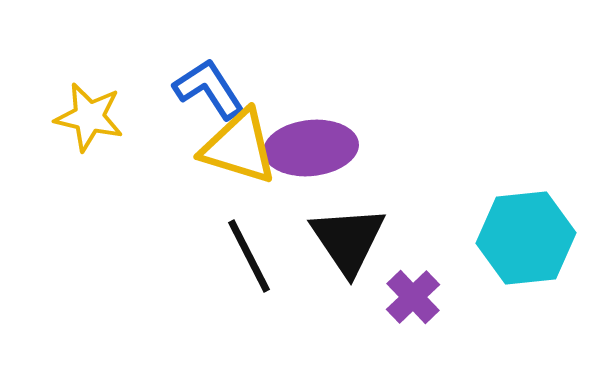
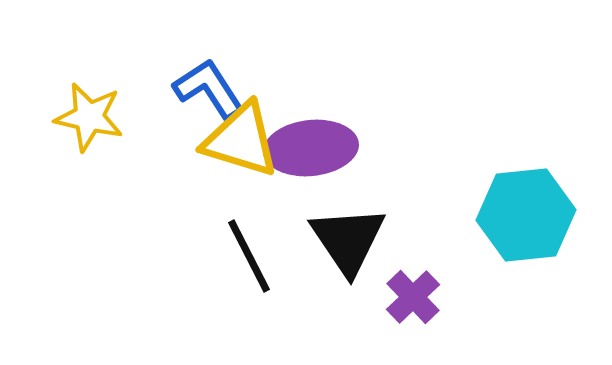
yellow triangle: moved 2 px right, 7 px up
cyan hexagon: moved 23 px up
